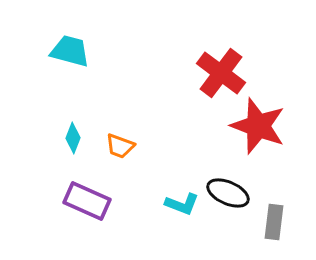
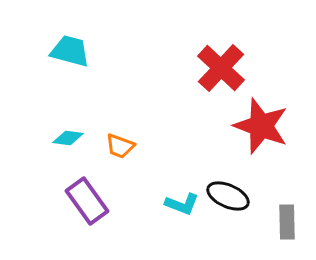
red cross: moved 5 px up; rotated 6 degrees clockwise
red star: moved 3 px right
cyan diamond: moved 5 px left; rotated 76 degrees clockwise
black ellipse: moved 3 px down
purple rectangle: rotated 30 degrees clockwise
gray rectangle: moved 13 px right; rotated 8 degrees counterclockwise
